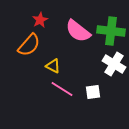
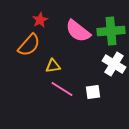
green cross: rotated 12 degrees counterclockwise
yellow triangle: rotated 35 degrees counterclockwise
